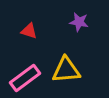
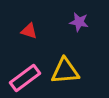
yellow triangle: moved 1 px left, 1 px down
